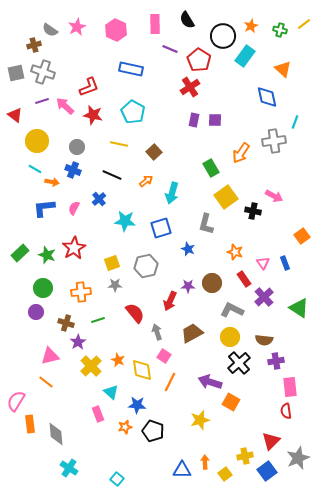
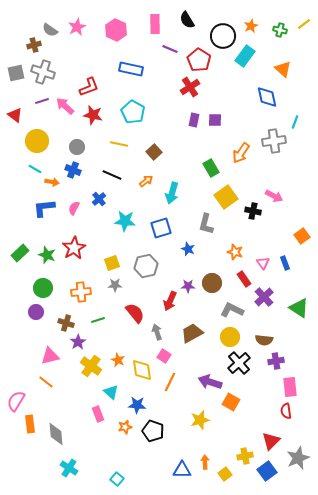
yellow cross at (91, 366): rotated 10 degrees counterclockwise
